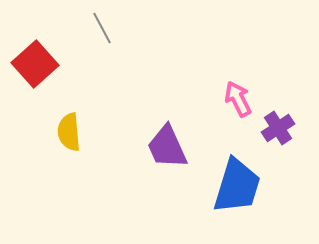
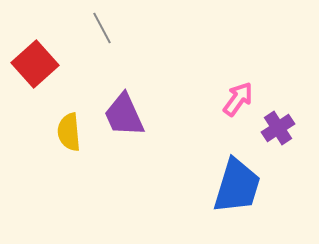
pink arrow: rotated 63 degrees clockwise
purple trapezoid: moved 43 px left, 32 px up
